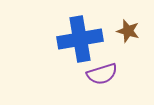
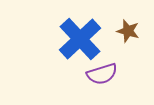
blue cross: rotated 33 degrees counterclockwise
